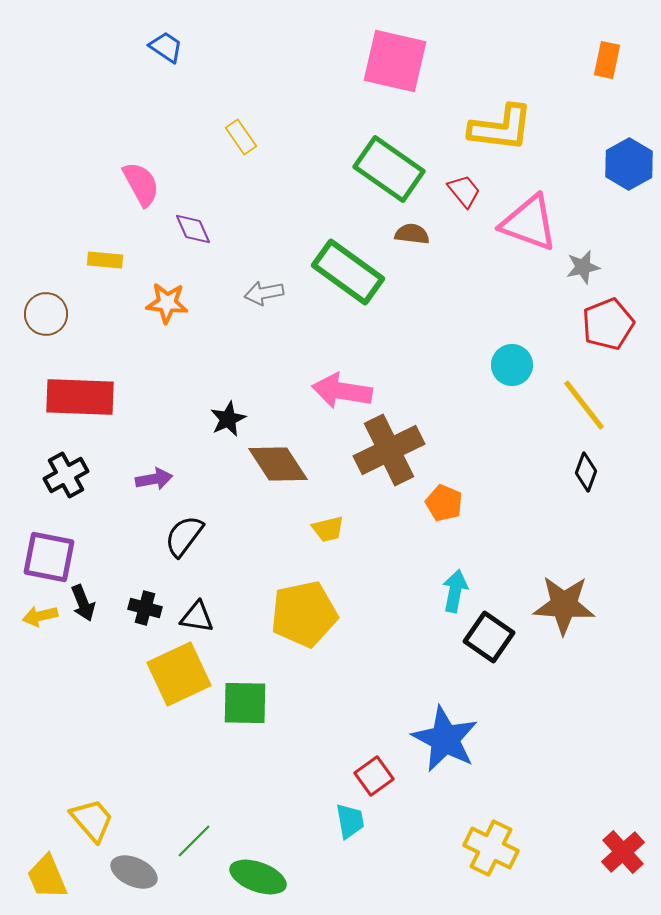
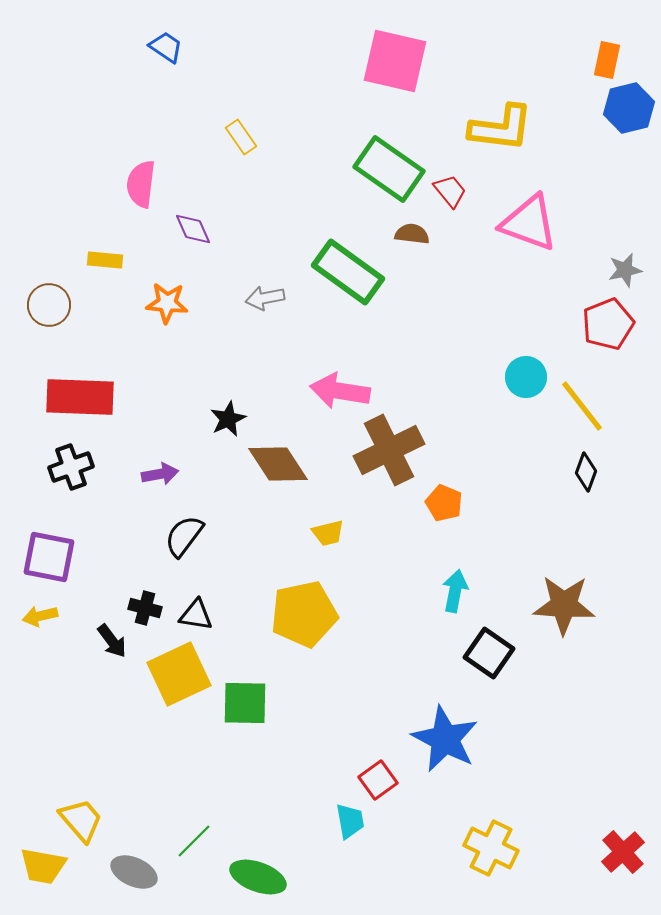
blue hexagon at (629, 164): moved 56 px up; rotated 15 degrees clockwise
pink semicircle at (141, 184): rotated 144 degrees counterclockwise
red trapezoid at (464, 191): moved 14 px left
gray star at (583, 267): moved 42 px right, 3 px down
gray arrow at (264, 293): moved 1 px right, 5 px down
brown circle at (46, 314): moved 3 px right, 9 px up
cyan circle at (512, 365): moved 14 px right, 12 px down
pink arrow at (342, 391): moved 2 px left
yellow line at (584, 405): moved 2 px left, 1 px down
black cross at (66, 475): moved 5 px right, 8 px up; rotated 9 degrees clockwise
purple arrow at (154, 479): moved 6 px right, 5 px up
yellow trapezoid at (328, 529): moved 4 px down
black arrow at (83, 603): moved 29 px right, 38 px down; rotated 15 degrees counterclockwise
black triangle at (197, 617): moved 1 px left, 2 px up
black square at (489, 637): moved 16 px down
red square at (374, 776): moved 4 px right, 4 px down
yellow trapezoid at (92, 820): moved 11 px left
yellow trapezoid at (47, 877): moved 4 px left, 11 px up; rotated 57 degrees counterclockwise
